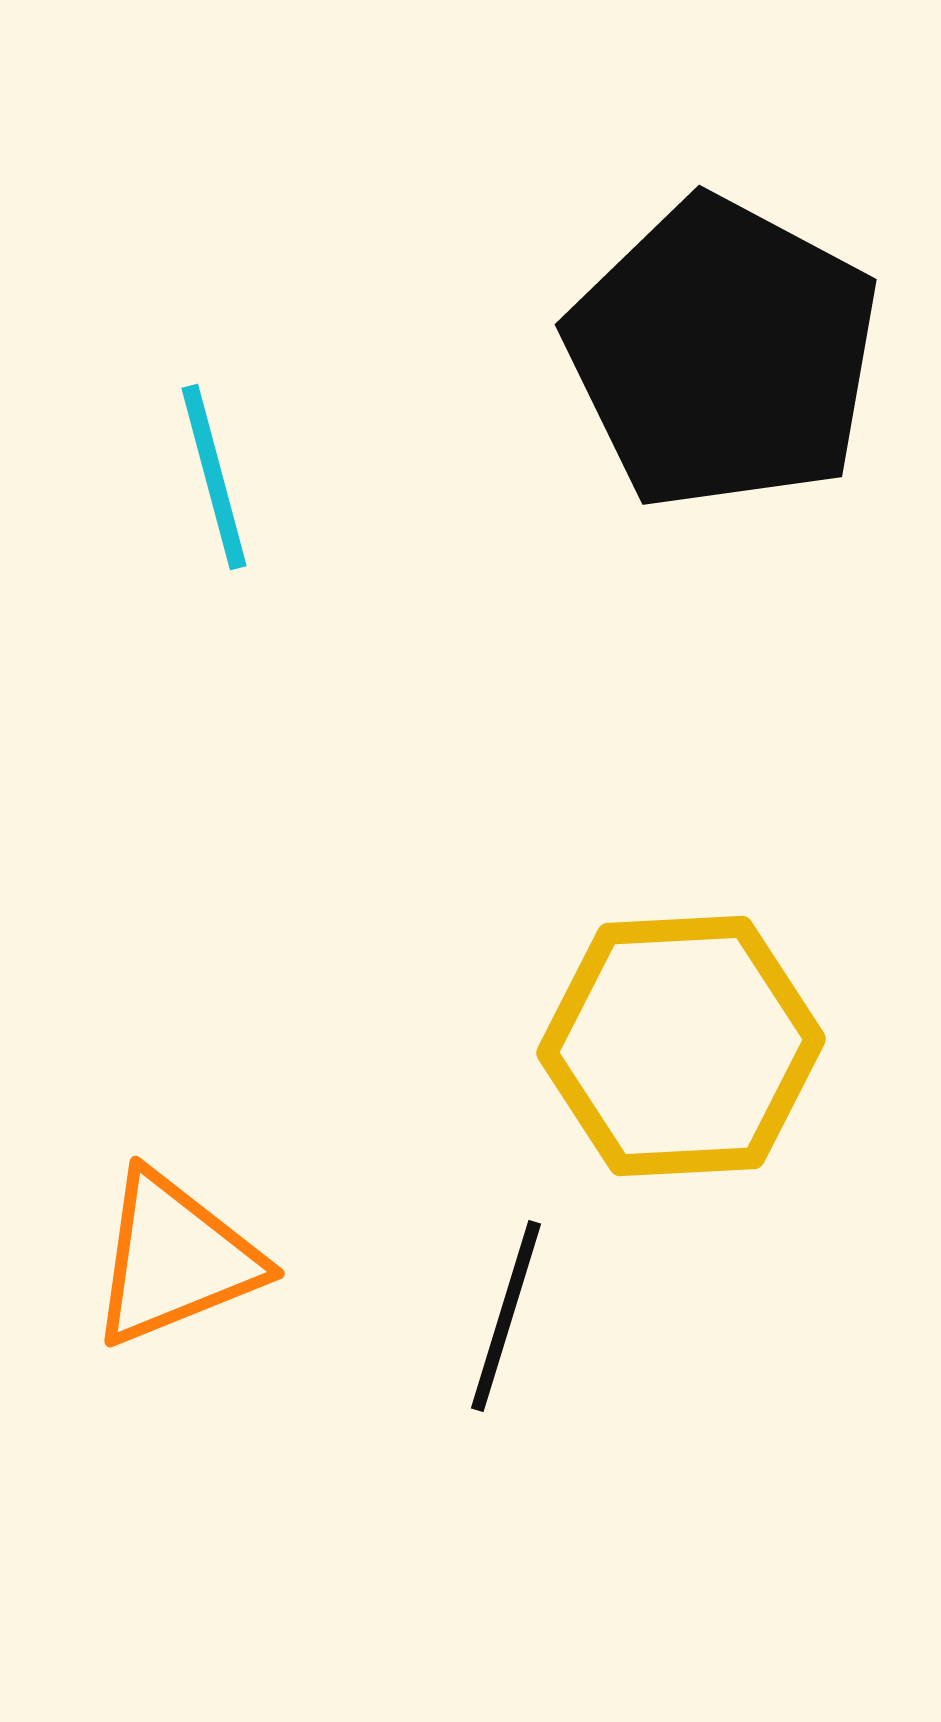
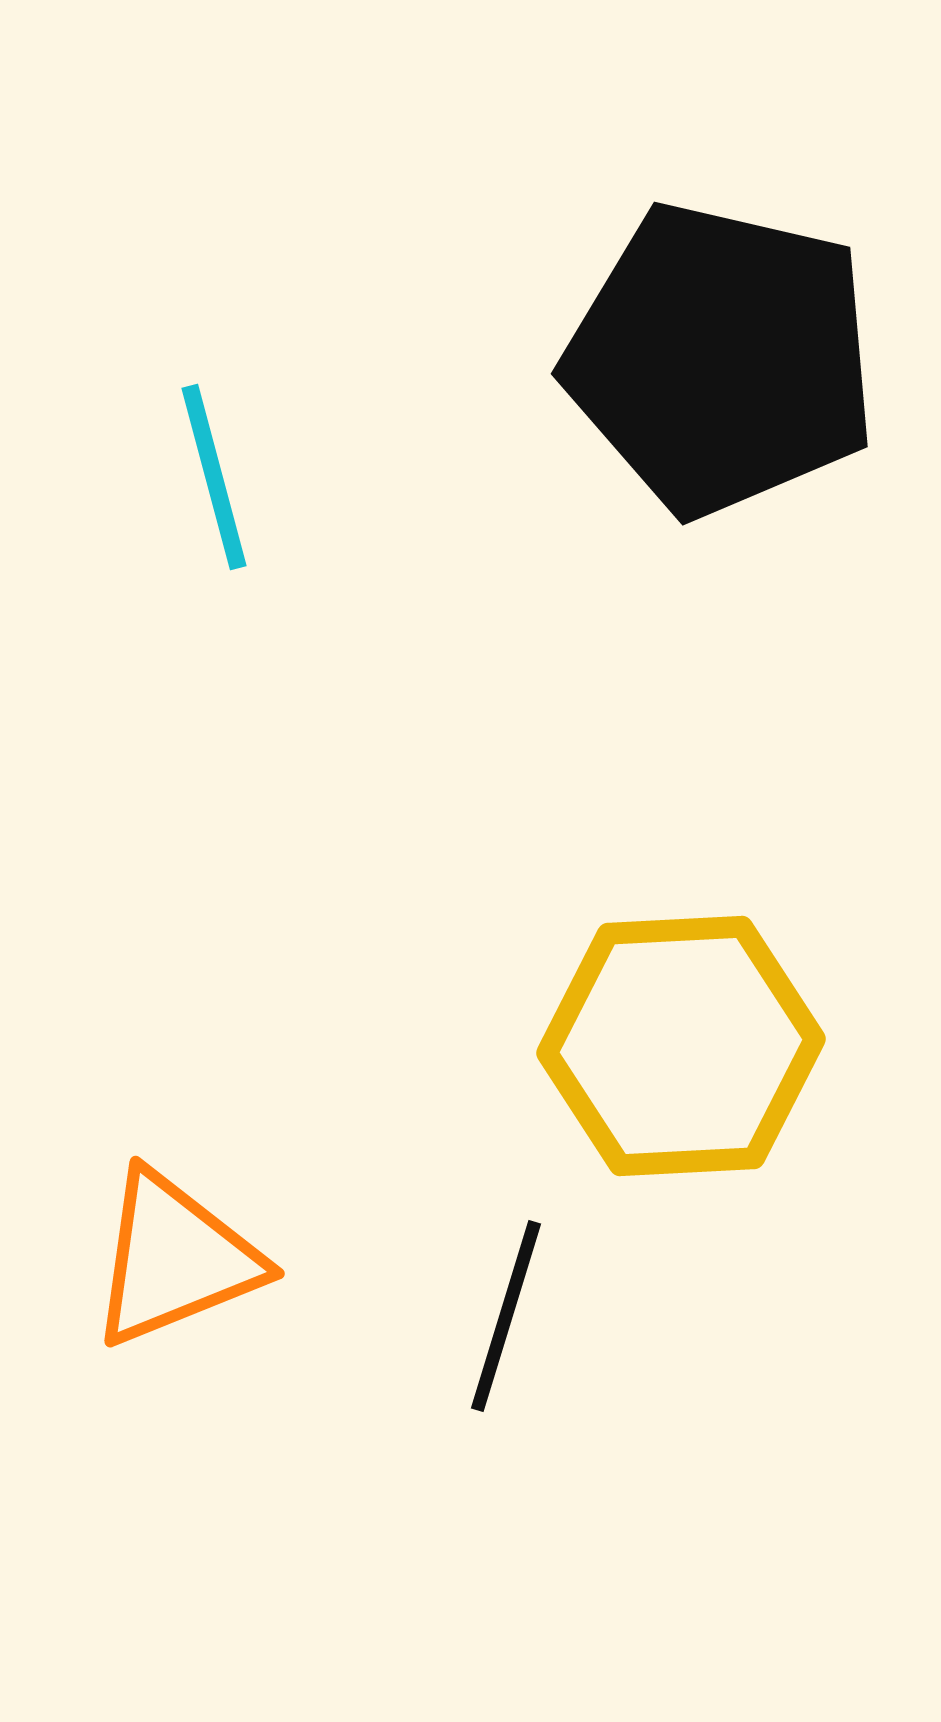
black pentagon: moved 2 px left, 5 px down; rotated 15 degrees counterclockwise
